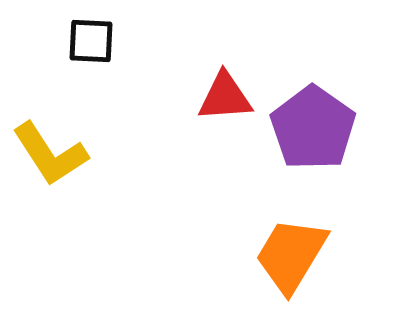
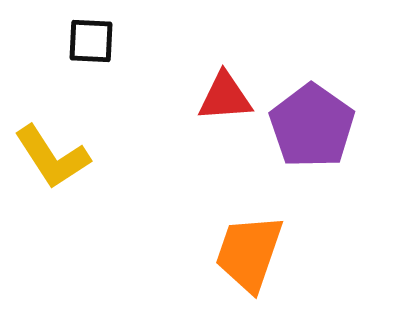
purple pentagon: moved 1 px left, 2 px up
yellow L-shape: moved 2 px right, 3 px down
orange trapezoid: moved 42 px left, 2 px up; rotated 12 degrees counterclockwise
